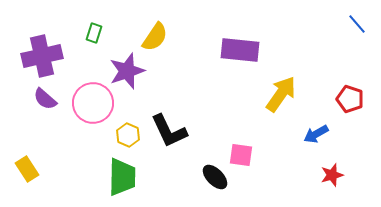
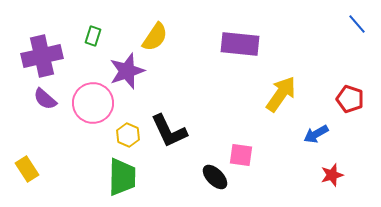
green rectangle: moved 1 px left, 3 px down
purple rectangle: moved 6 px up
